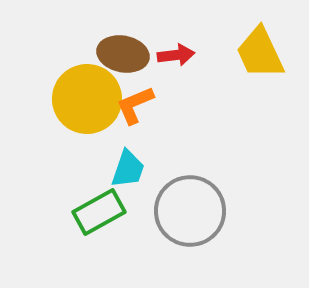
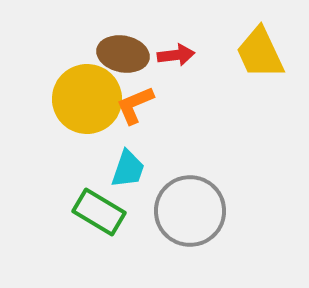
green rectangle: rotated 60 degrees clockwise
